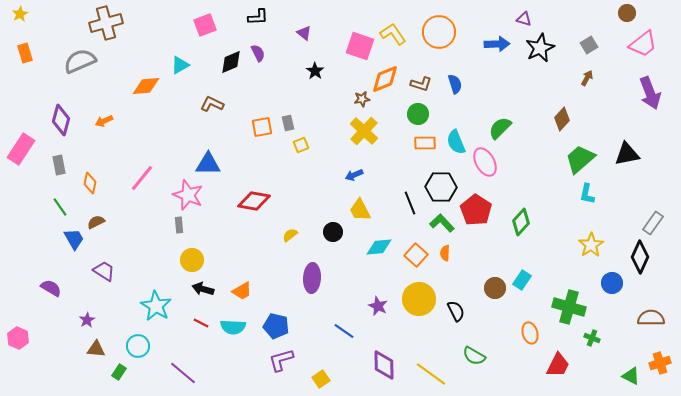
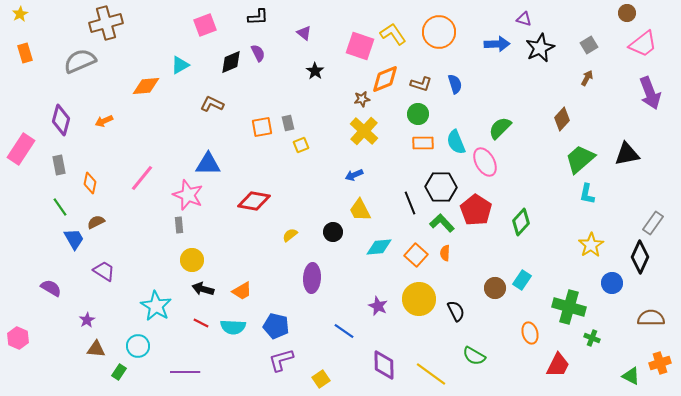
orange rectangle at (425, 143): moved 2 px left
purple line at (183, 373): moved 2 px right, 1 px up; rotated 40 degrees counterclockwise
